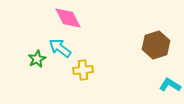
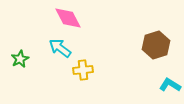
green star: moved 17 px left
